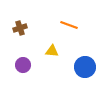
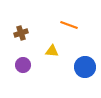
brown cross: moved 1 px right, 5 px down
